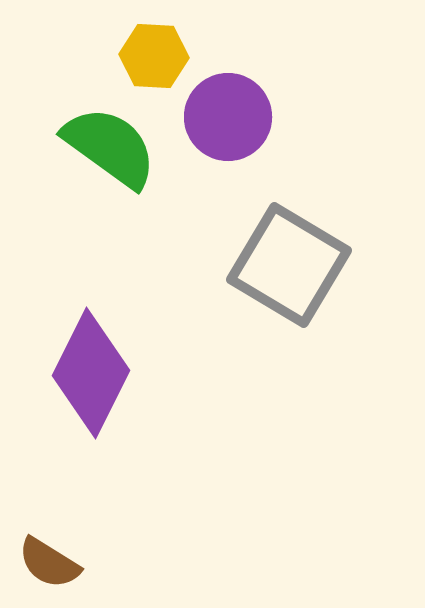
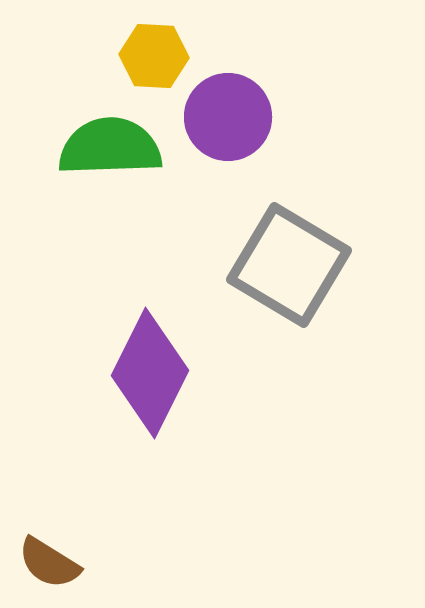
green semicircle: rotated 38 degrees counterclockwise
purple diamond: moved 59 px right
